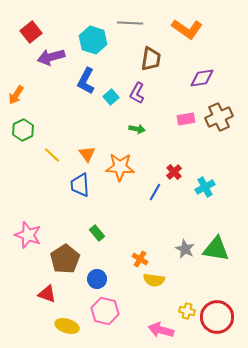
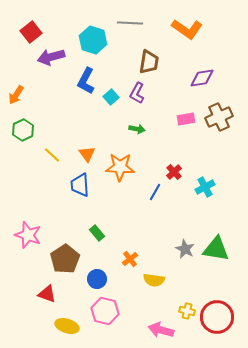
brown trapezoid: moved 2 px left, 3 px down
orange cross: moved 10 px left; rotated 21 degrees clockwise
